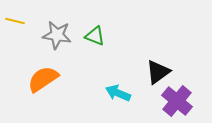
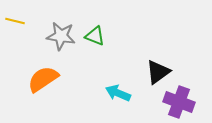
gray star: moved 4 px right, 1 px down
purple cross: moved 2 px right, 1 px down; rotated 20 degrees counterclockwise
